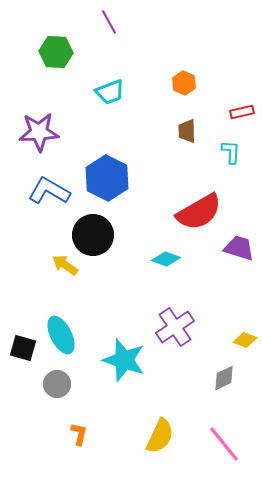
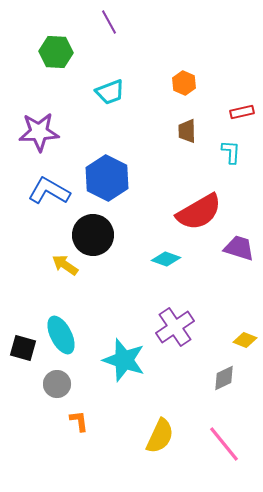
orange L-shape: moved 13 px up; rotated 20 degrees counterclockwise
